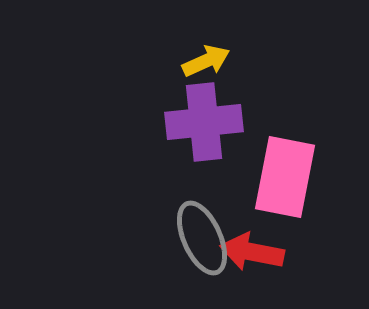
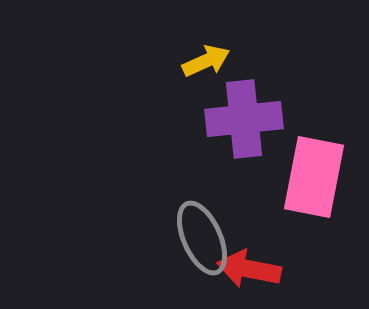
purple cross: moved 40 px right, 3 px up
pink rectangle: moved 29 px right
red arrow: moved 3 px left, 17 px down
